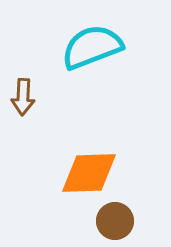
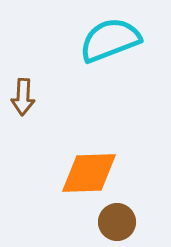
cyan semicircle: moved 18 px right, 7 px up
brown circle: moved 2 px right, 1 px down
